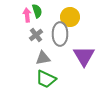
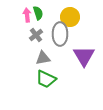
green semicircle: moved 1 px right, 2 px down
